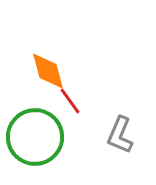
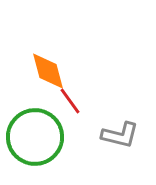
gray L-shape: rotated 99 degrees counterclockwise
